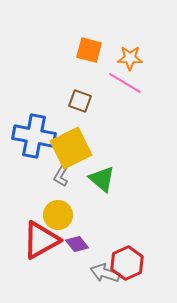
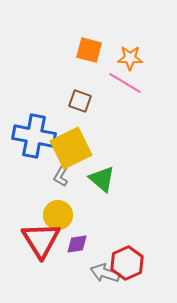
red triangle: rotated 33 degrees counterclockwise
purple diamond: rotated 60 degrees counterclockwise
